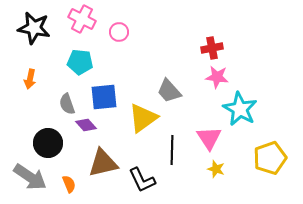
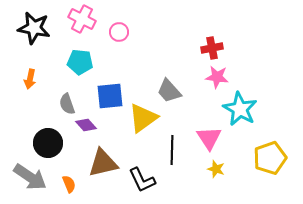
blue square: moved 6 px right, 1 px up
